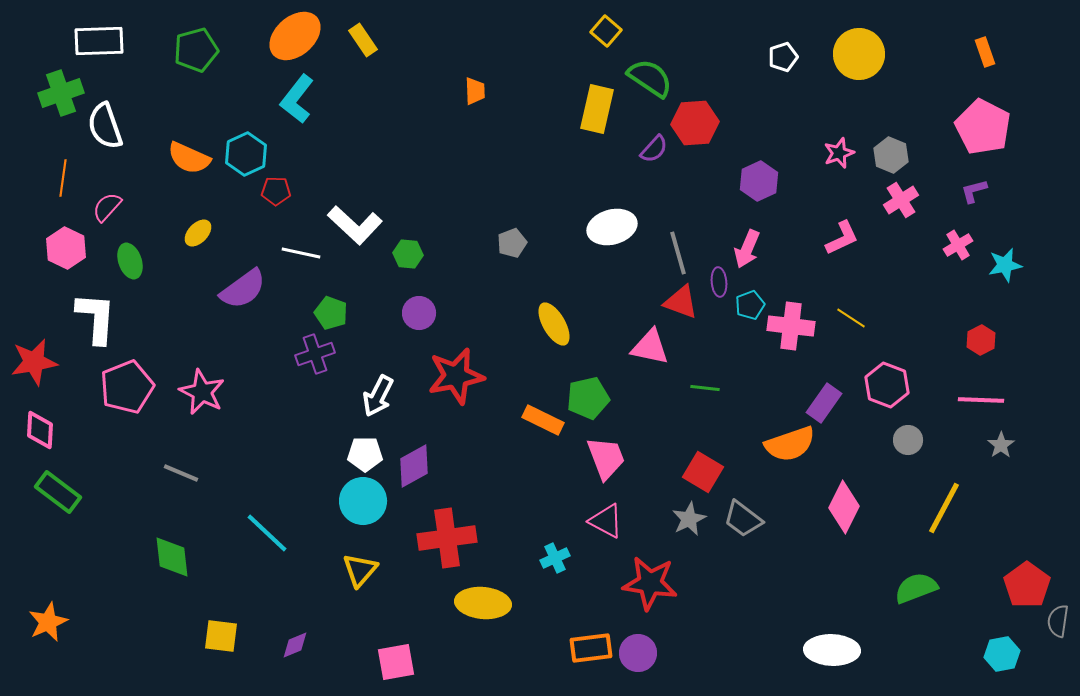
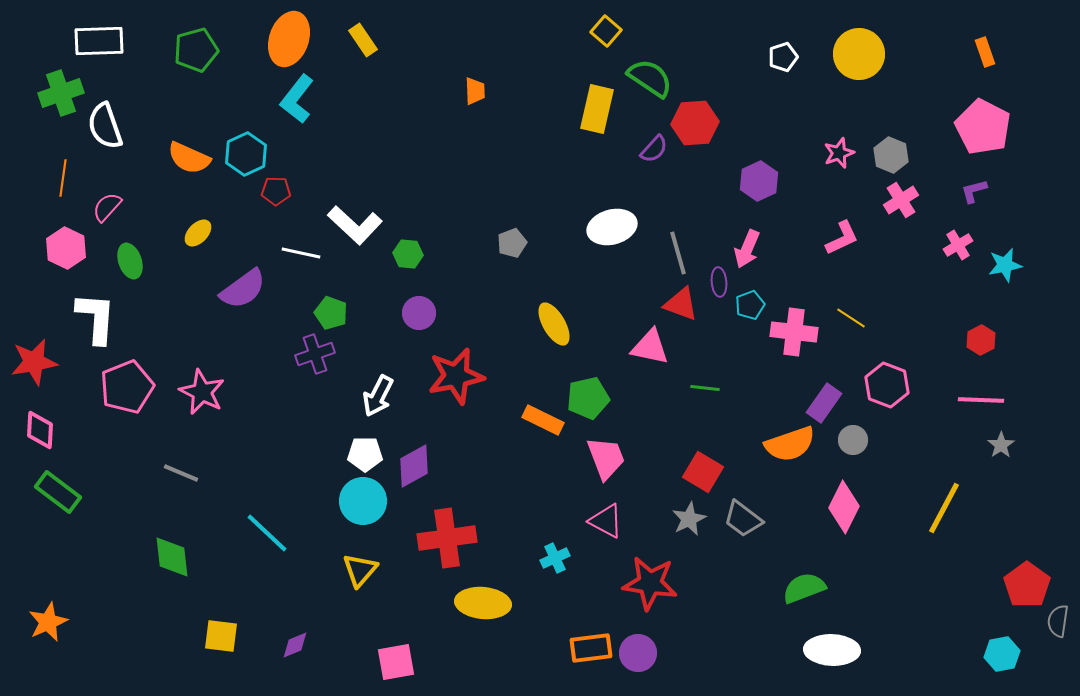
orange ellipse at (295, 36): moved 6 px left, 3 px down; rotated 30 degrees counterclockwise
red triangle at (681, 302): moved 2 px down
pink cross at (791, 326): moved 3 px right, 6 px down
gray circle at (908, 440): moved 55 px left
green semicircle at (916, 588): moved 112 px left
